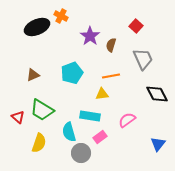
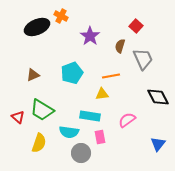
brown semicircle: moved 9 px right, 1 px down
black diamond: moved 1 px right, 3 px down
cyan semicircle: rotated 66 degrees counterclockwise
pink rectangle: rotated 64 degrees counterclockwise
